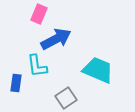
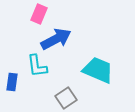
blue rectangle: moved 4 px left, 1 px up
